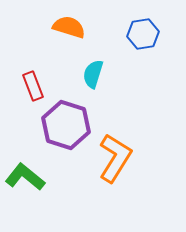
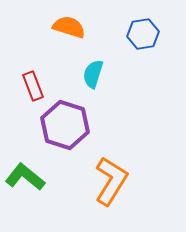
purple hexagon: moved 1 px left
orange L-shape: moved 4 px left, 23 px down
